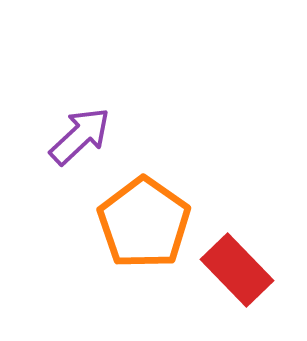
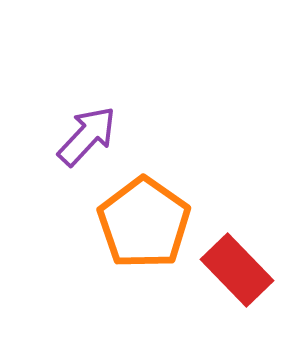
purple arrow: moved 7 px right; rotated 4 degrees counterclockwise
